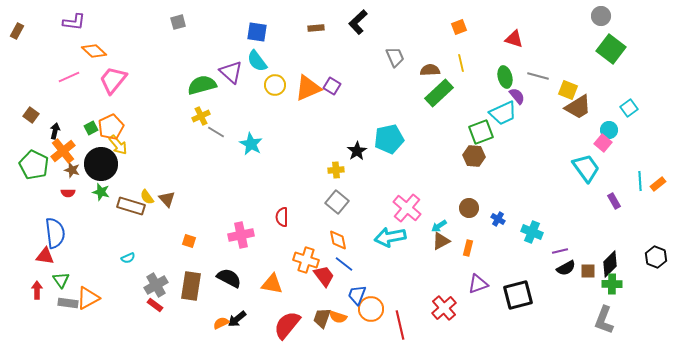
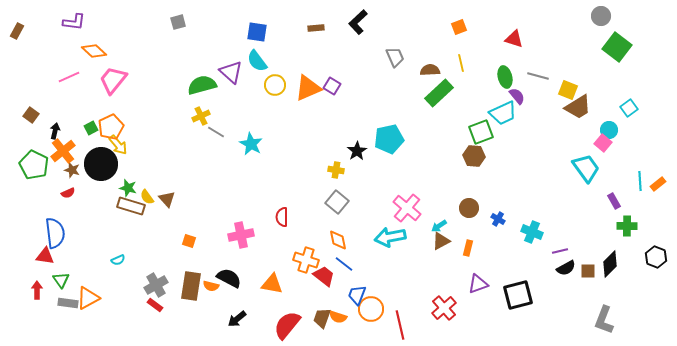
green square at (611, 49): moved 6 px right, 2 px up
yellow cross at (336, 170): rotated 14 degrees clockwise
green star at (101, 192): moved 27 px right, 4 px up
red semicircle at (68, 193): rotated 24 degrees counterclockwise
cyan semicircle at (128, 258): moved 10 px left, 2 px down
red trapezoid at (324, 276): rotated 15 degrees counterclockwise
green cross at (612, 284): moved 15 px right, 58 px up
orange semicircle at (221, 323): moved 10 px left, 37 px up; rotated 140 degrees counterclockwise
